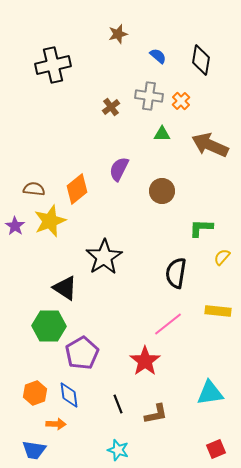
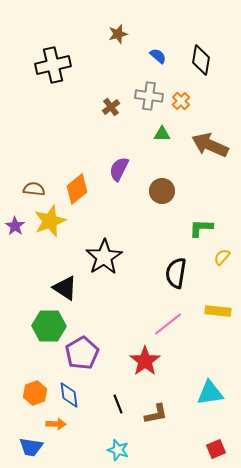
blue trapezoid: moved 3 px left, 3 px up
